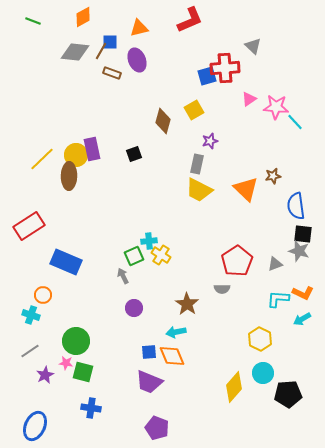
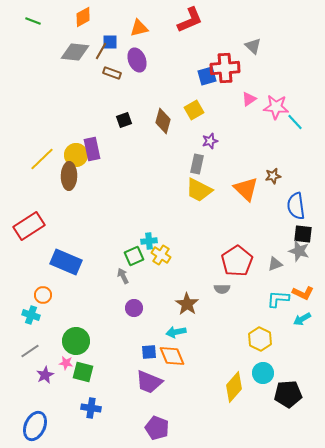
black square at (134, 154): moved 10 px left, 34 px up
